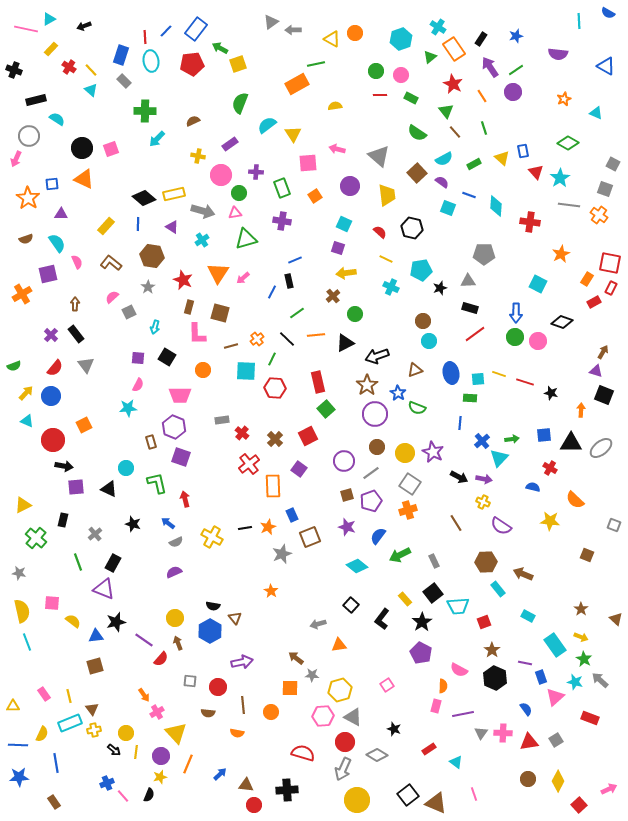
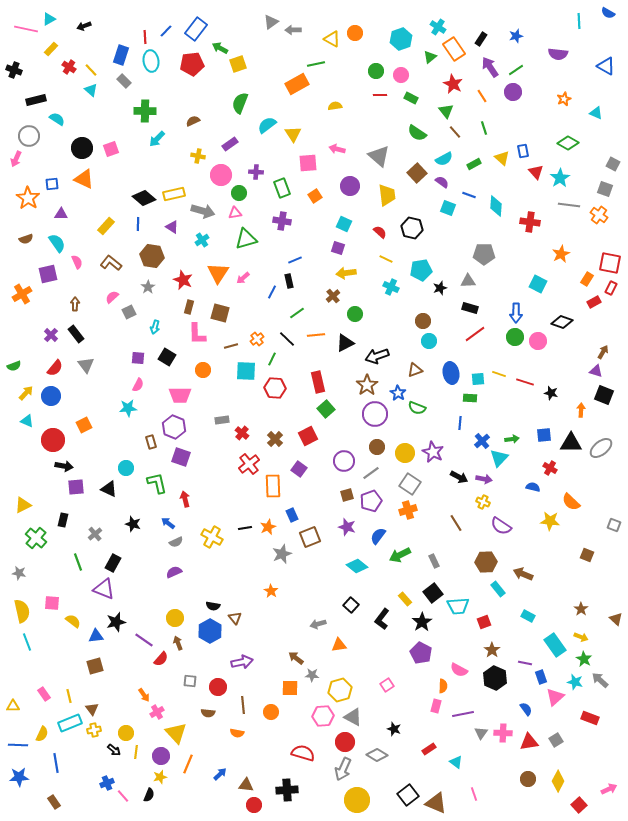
orange semicircle at (575, 500): moved 4 px left, 2 px down
